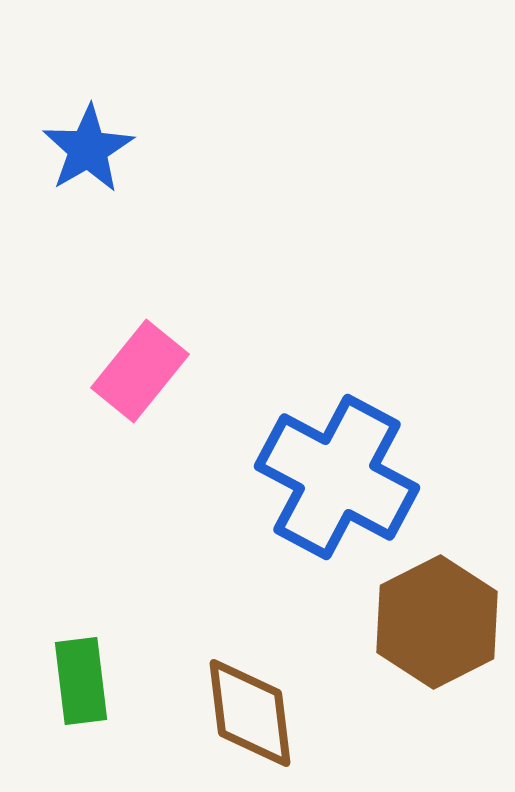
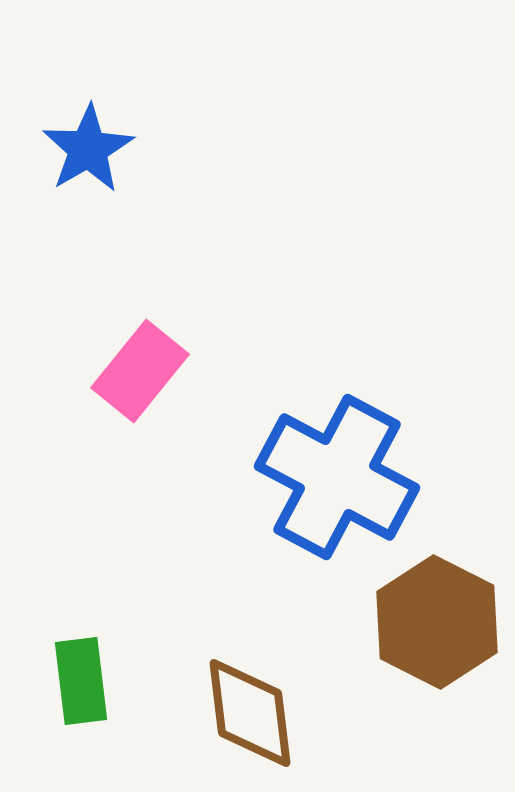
brown hexagon: rotated 6 degrees counterclockwise
